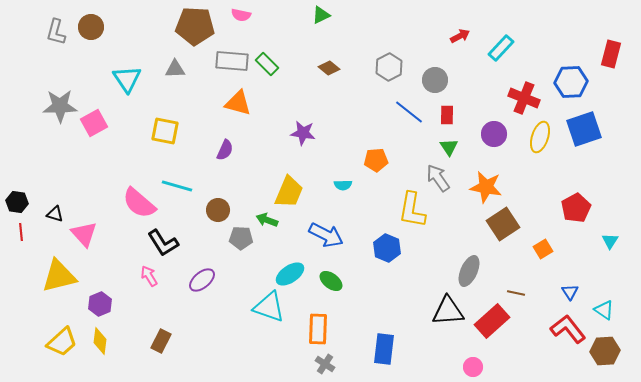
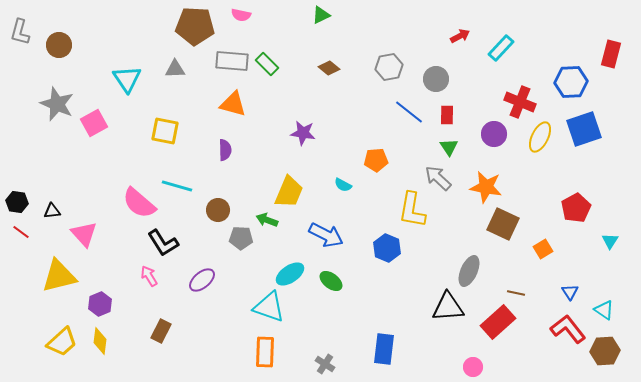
brown circle at (91, 27): moved 32 px left, 18 px down
gray L-shape at (56, 32): moved 36 px left
gray hexagon at (389, 67): rotated 16 degrees clockwise
gray circle at (435, 80): moved 1 px right, 1 px up
red cross at (524, 98): moved 4 px left, 4 px down
orange triangle at (238, 103): moved 5 px left, 1 px down
gray star at (60, 106): moved 3 px left, 2 px up; rotated 24 degrees clockwise
yellow ellipse at (540, 137): rotated 8 degrees clockwise
purple semicircle at (225, 150): rotated 25 degrees counterclockwise
gray arrow at (438, 178): rotated 12 degrees counterclockwise
cyan semicircle at (343, 185): rotated 30 degrees clockwise
black triangle at (55, 214): moved 3 px left, 3 px up; rotated 24 degrees counterclockwise
brown square at (503, 224): rotated 32 degrees counterclockwise
red line at (21, 232): rotated 48 degrees counterclockwise
black triangle at (448, 311): moved 4 px up
red rectangle at (492, 321): moved 6 px right, 1 px down
orange rectangle at (318, 329): moved 53 px left, 23 px down
brown rectangle at (161, 341): moved 10 px up
